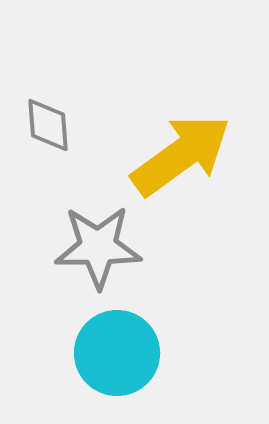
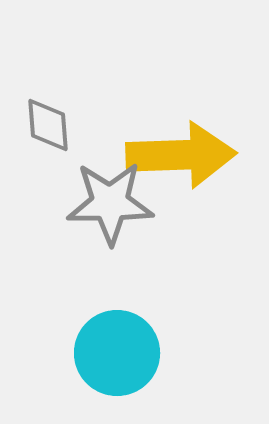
yellow arrow: rotated 34 degrees clockwise
gray star: moved 12 px right, 44 px up
